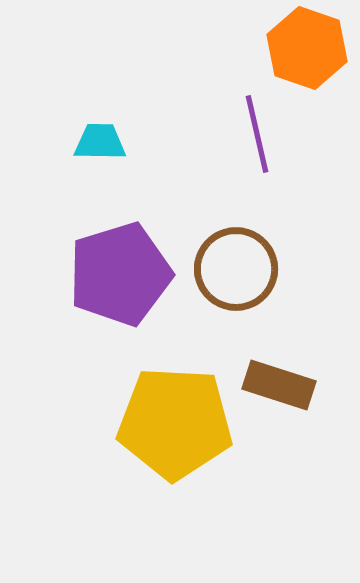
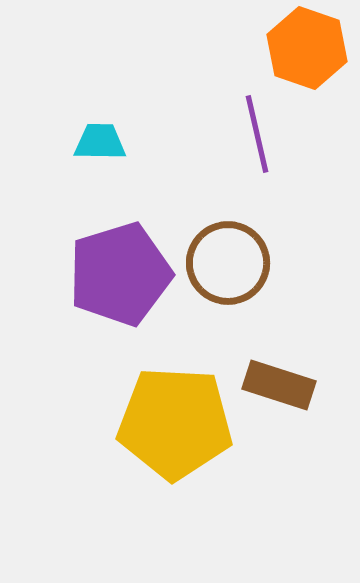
brown circle: moved 8 px left, 6 px up
